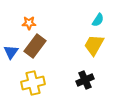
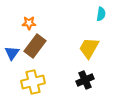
cyan semicircle: moved 3 px right, 6 px up; rotated 24 degrees counterclockwise
yellow trapezoid: moved 5 px left, 3 px down
blue triangle: moved 1 px right, 1 px down
yellow cross: moved 1 px up
